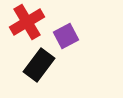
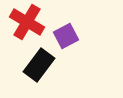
red cross: rotated 28 degrees counterclockwise
